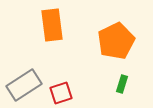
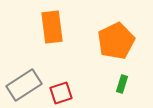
orange rectangle: moved 2 px down
